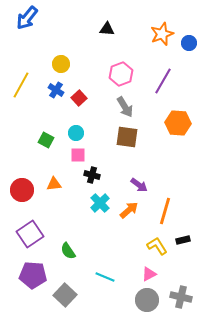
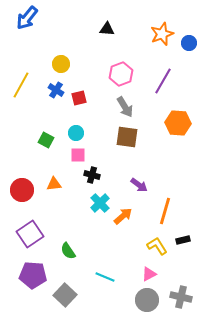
red square: rotated 28 degrees clockwise
orange arrow: moved 6 px left, 6 px down
